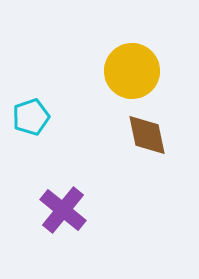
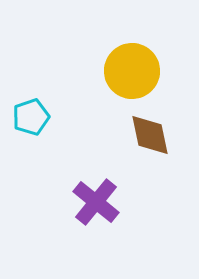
brown diamond: moved 3 px right
purple cross: moved 33 px right, 8 px up
